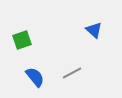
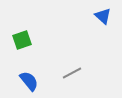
blue triangle: moved 9 px right, 14 px up
blue semicircle: moved 6 px left, 4 px down
